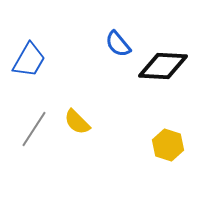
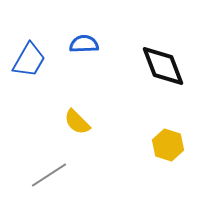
blue semicircle: moved 34 px left; rotated 128 degrees clockwise
black diamond: rotated 66 degrees clockwise
gray line: moved 15 px right, 46 px down; rotated 24 degrees clockwise
